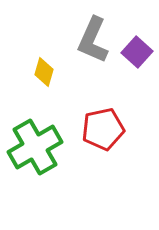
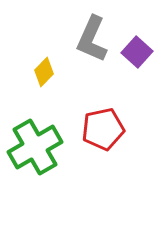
gray L-shape: moved 1 px left, 1 px up
yellow diamond: rotated 28 degrees clockwise
